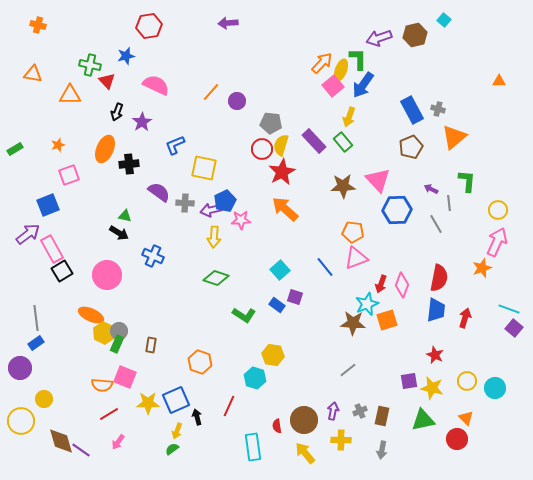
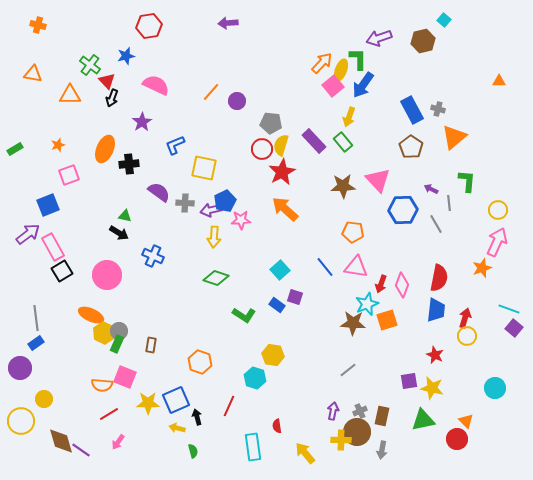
brown hexagon at (415, 35): moved 8 px right, 6 px down
green cross at (90, 65): rotated 25 degrees clockwise
black arrow at (117, 112): moved 5 px left, 14 px up
brown pentagon at (411, 147): rotated 15 degrees counterclockwise
blue hexagon at (397, 210): moved 6 px right
pink rectangle at (52, 249): moved 1 px right, 2 px up
pink triangle at (356, 258): moved 9 px down; rotated 30 degrees clockwise
yellow circle at (467, 381): moved 45 px up
orange triangle at (466, 418): moved 3 px down
brown circle at (304, 420): moved 53 px right, 12 px down
yellow arrow at (177, 431): moved 3 px up; rotated 84 degrees clockwise
green semicircle at (172, 449): moved 21 px right, 2 px down; rotated 112 degrees clockwise
